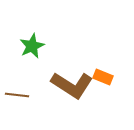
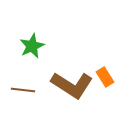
orange rectangle: moved 2 px right; rotated 36 degrees clockwise
brown line: moved 6 px right, 5 px up
